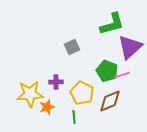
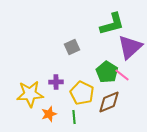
green pentagon: moved 1 px down; rotated 10 degrees clockwise
pink line: rotated 56 degrees clockwise
brown diamond: moved 1 px left, 1 px down
orange star: moved 2 px right, 7 px down
